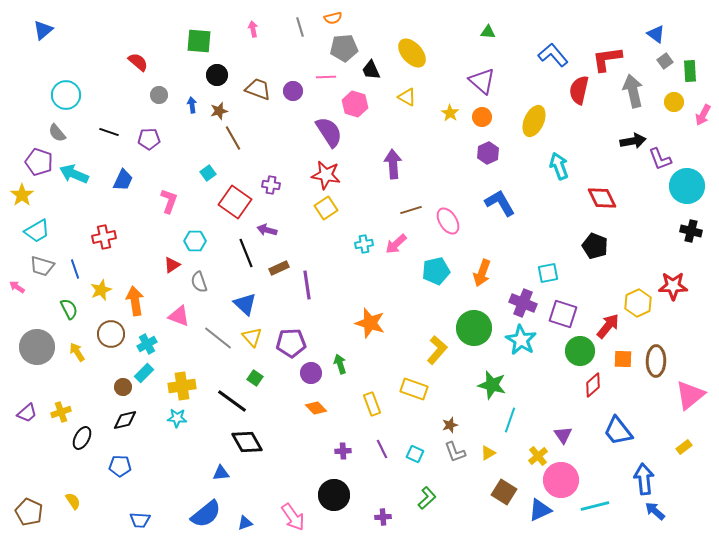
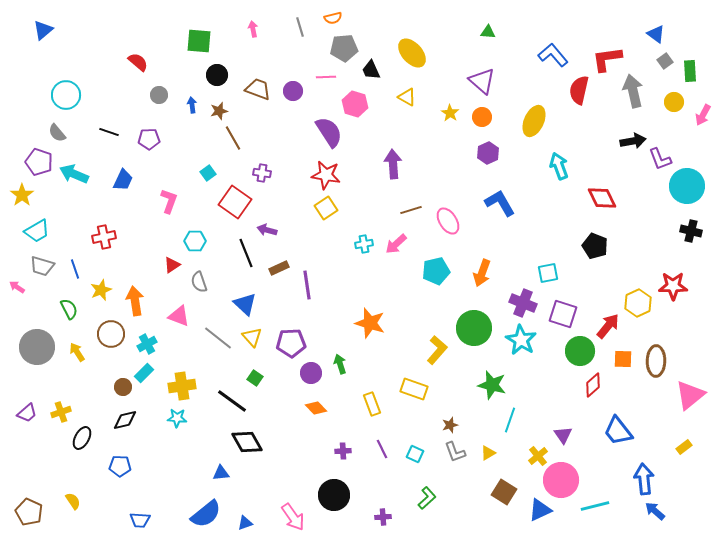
purple cross at (271, 185): moved 9 px left, 12 px up
